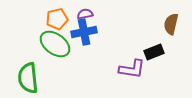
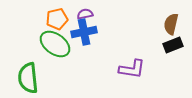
black rectangle: moved 19 px right, 7 px up
